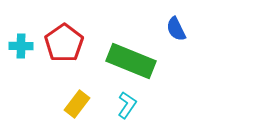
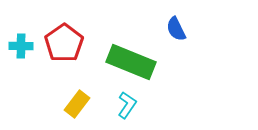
green rectangle: moved 1 px down
